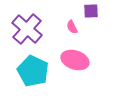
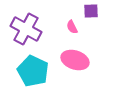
purple cross: moved 1 px left; rotated 12 degrees counterclockwise
